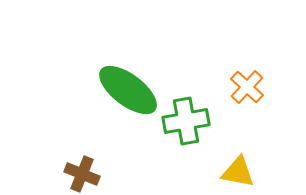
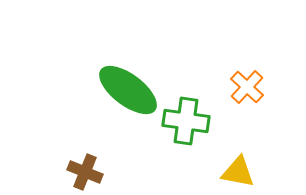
green cross: rotated 18 degrees clockwise
brown cross: moved 3 px right, 2 px up
